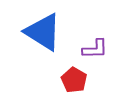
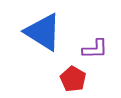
red pentagon: moved 1 px left, 1 px up
